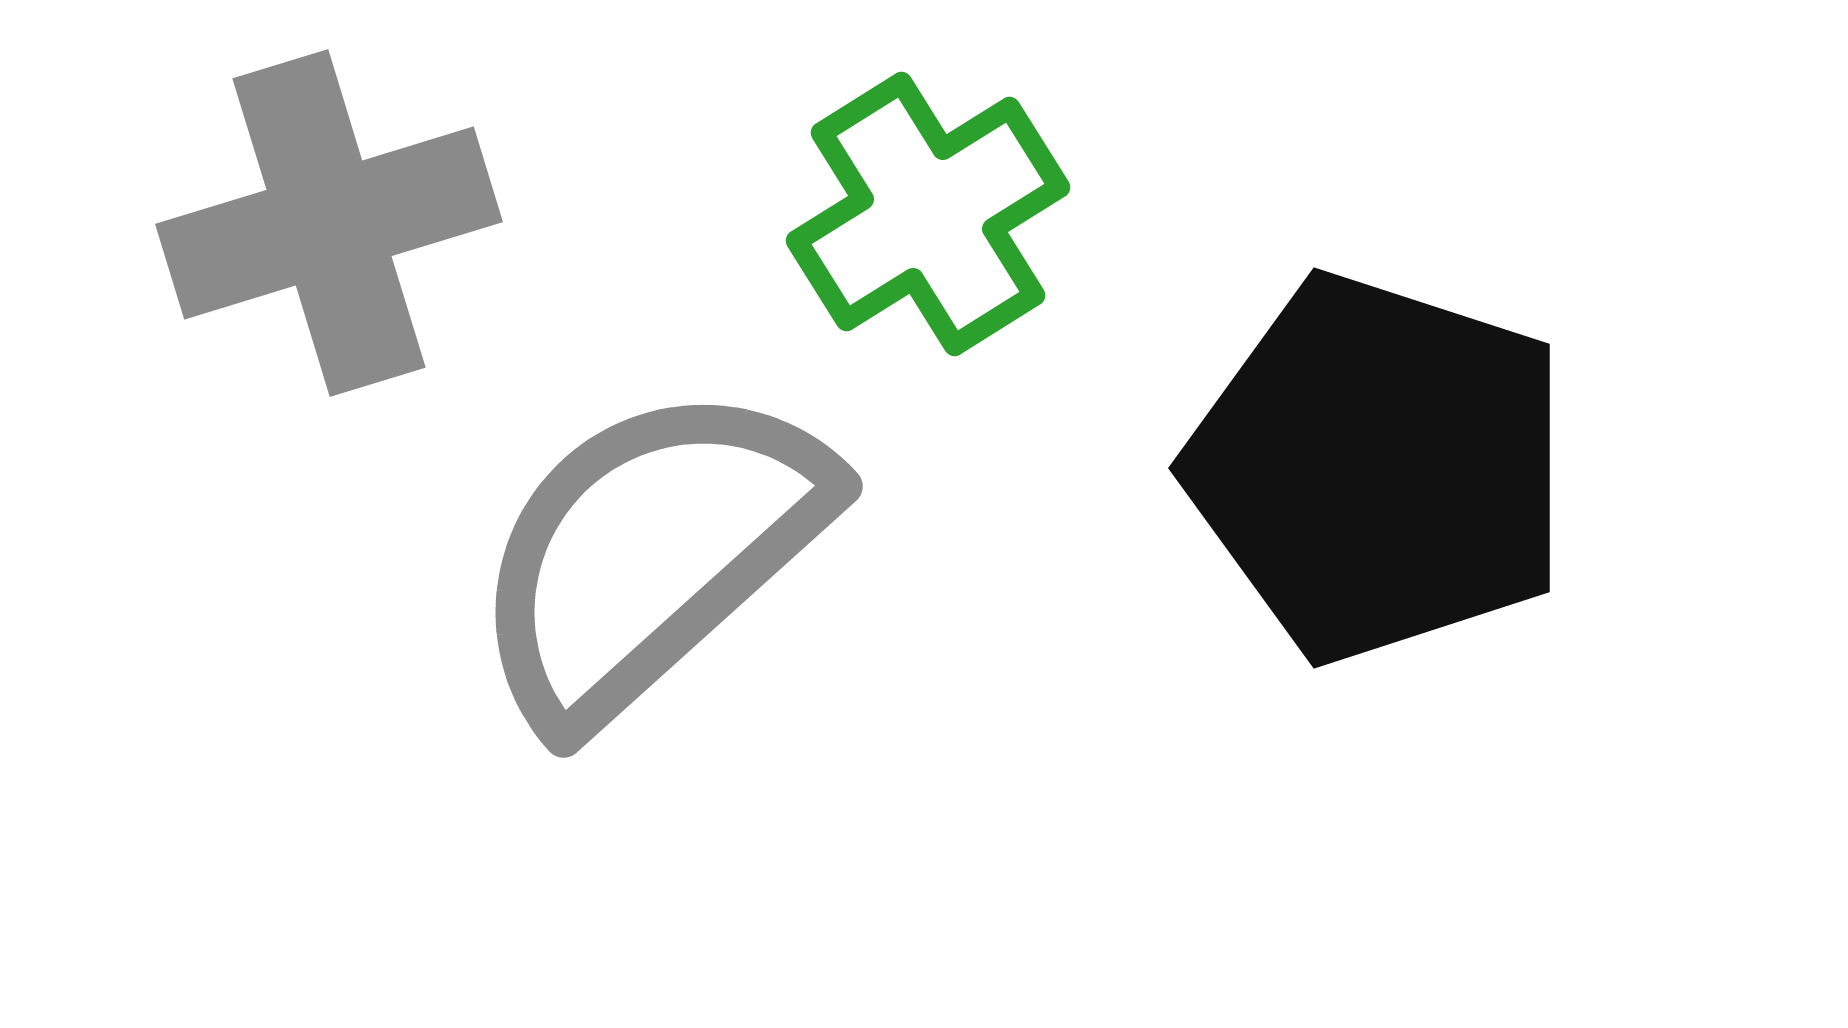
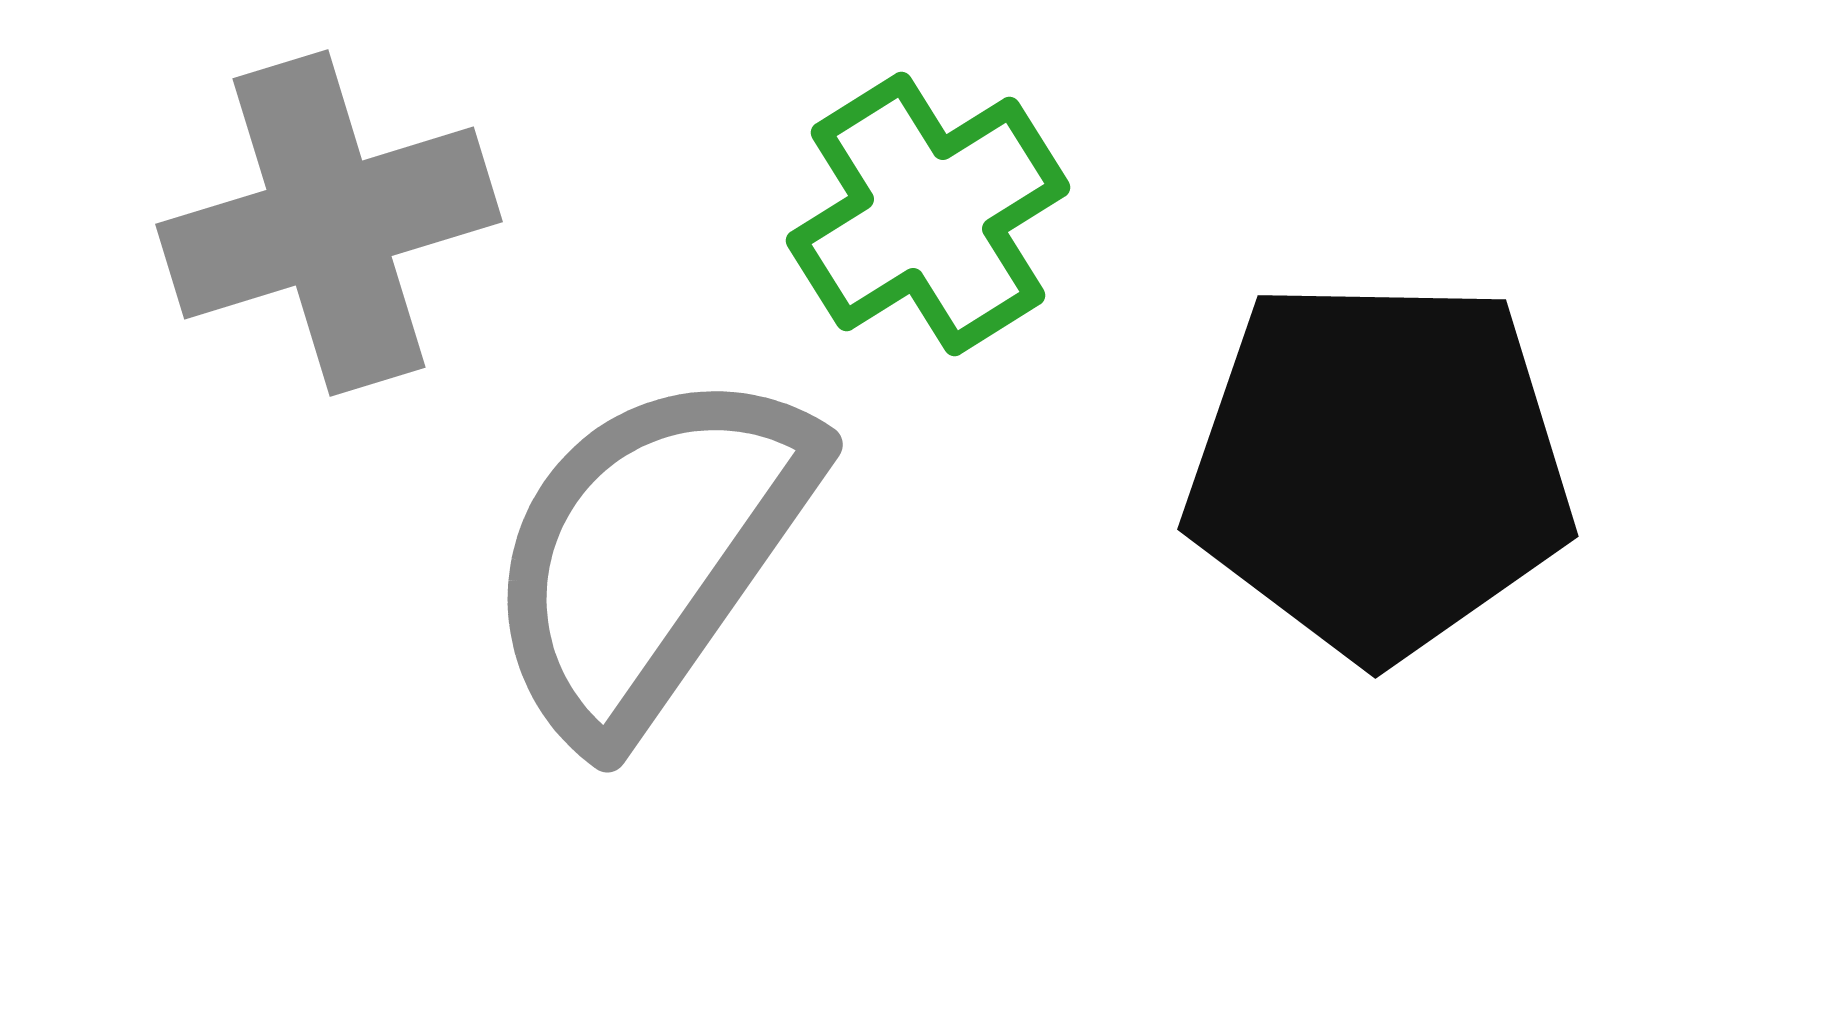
black pentagon: rotated 17 degrees counterclockwise
gray semicircle: rotated 13 degrees counterclockwise
